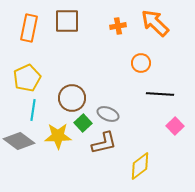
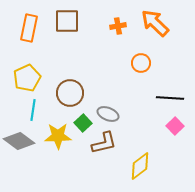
black line: moved 10 px right, 4 px down
brown circle: moved 2 px left, 5 px up
